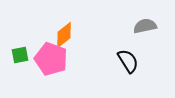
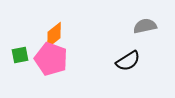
orange diamond: moved 10 px left
black semicircle: rotated 90 degrees clockwise
